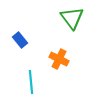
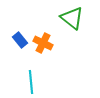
green triangle: rotated 15 degrees counterclockwise
orange cross: moved 16 px left, 16 px up
